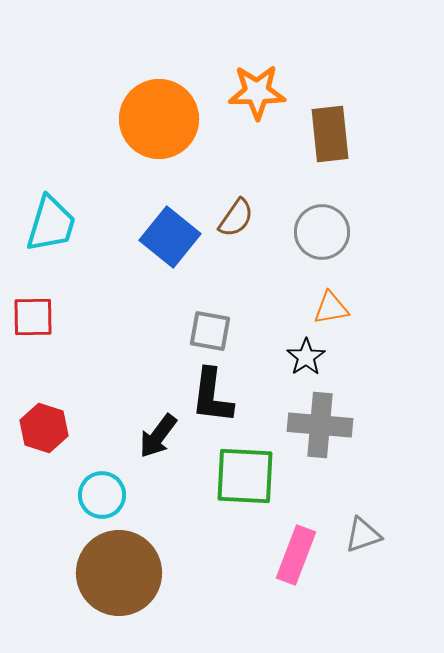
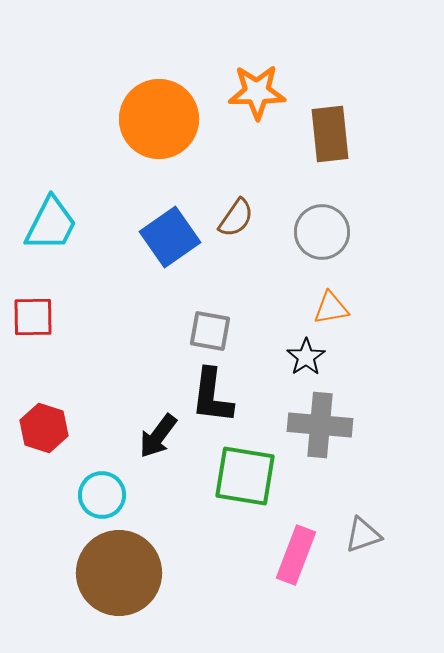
cyan trapezoid: rotated 10 degrees clockwise
blue square: rotated 16 degrees clockwise
green square: rotated 6 degrees clockwise
